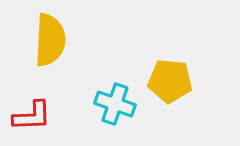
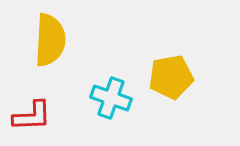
yellow pentagon: moved 1 px right, 4 px up; rotated 15 degrees counterclockwise
cyan cross: moved 4 px left, 6 px up
